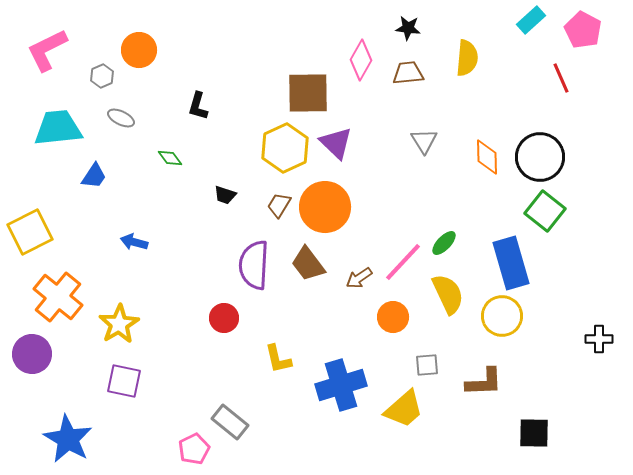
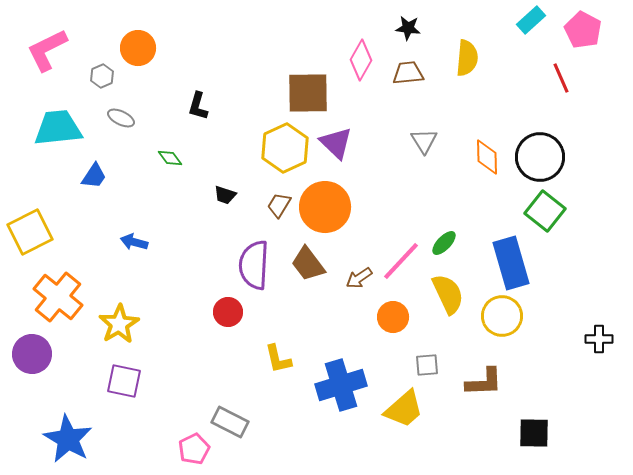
orange circle at (139, 50): moved 1 px left, 2 px up
pink line at (403, 262): moved 2 px left, 1 px up
red circle at (224, 318): moved 4 px right, 6 px up
gray rectangle at (230, 422): rotated 12 degrees counterclockwise
